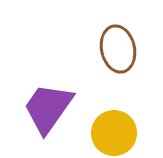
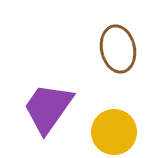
yellow circle: moved 1 px up
